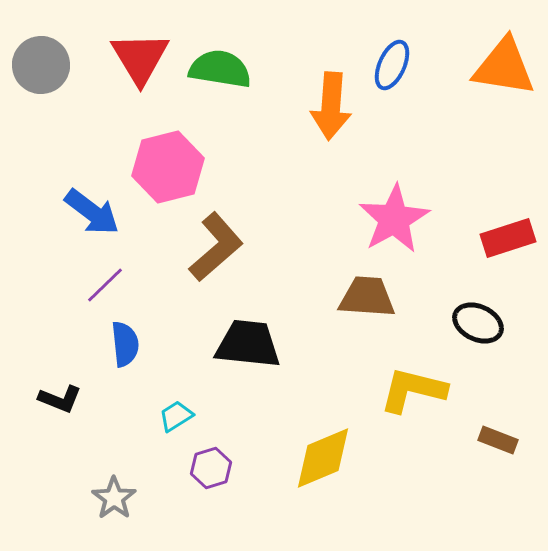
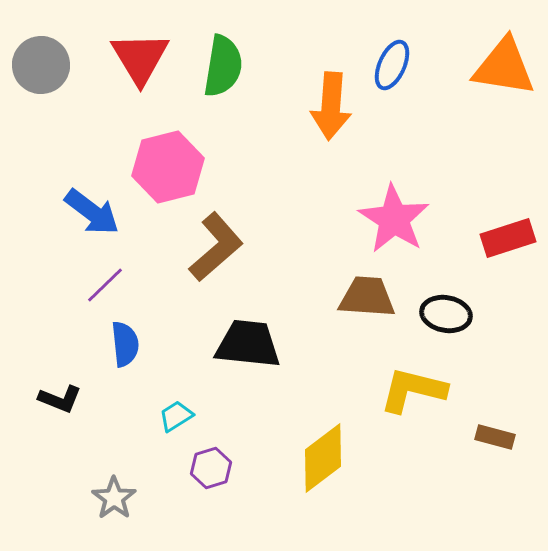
green semicircle: moved 3 px right, 3 px up; rotated 90 degrees clockwise
pink star: rotated 10 degrees counterclockwise
black ellipse: moved 32 px left, 9 px up; rotated 15 degrees counterclockwise
brown rectangle: moved 3 px left, 3 px up; rotated 6 degrees counterclockwise
yellow diamond: rotated 14 degrees counterclockwise
